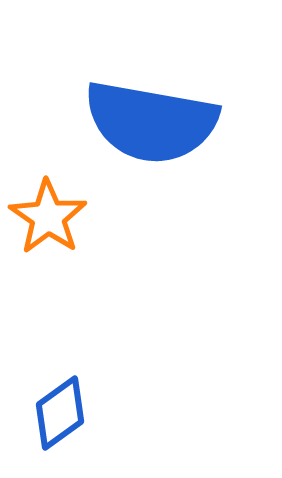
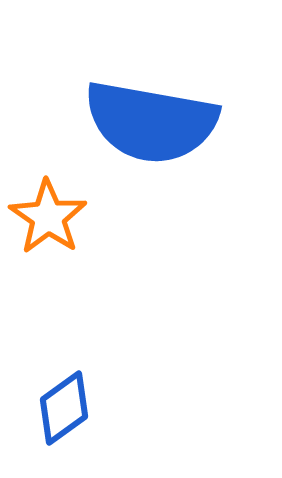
blue diamond: moved 4 px right, 5 px up
